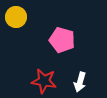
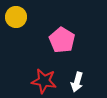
pink pentagon: rotated 15 degrees clockwise
white arrow: moved 3 px left
